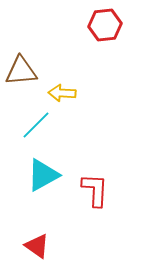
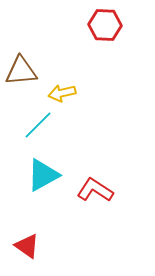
red hexagon: rotated 8 degrees clockwise
yellow arrow: rotated 16 degrees counterclockwise
cyan line: moved 2 px right
red L-shape: rotated 60 degrees counterclockwise
red triangle: moved 10 px left
